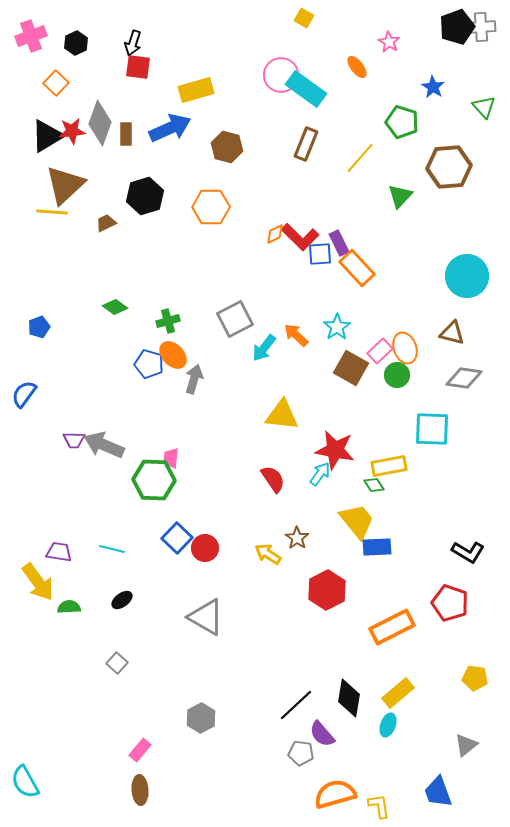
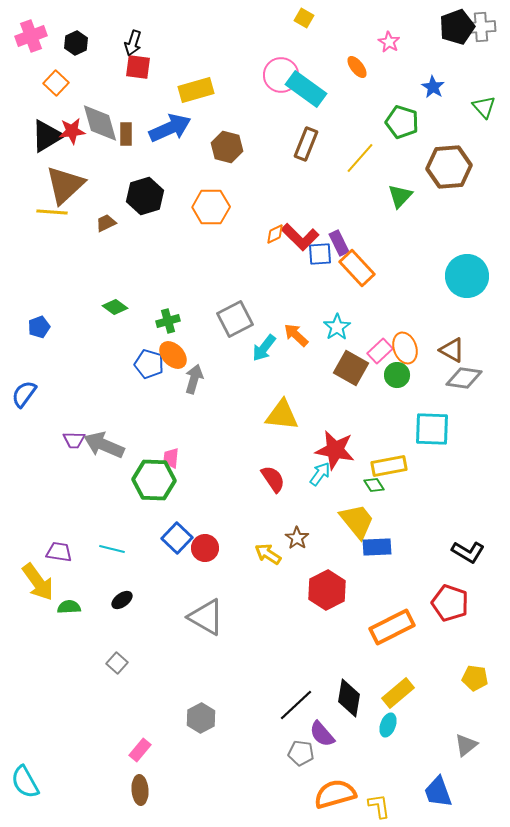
gray diamond at (100, 123): rotated 36 degrees counterclockwise
brown triangle at (452, 333): moved 17 px down; rotated 16 degrees clockwise
